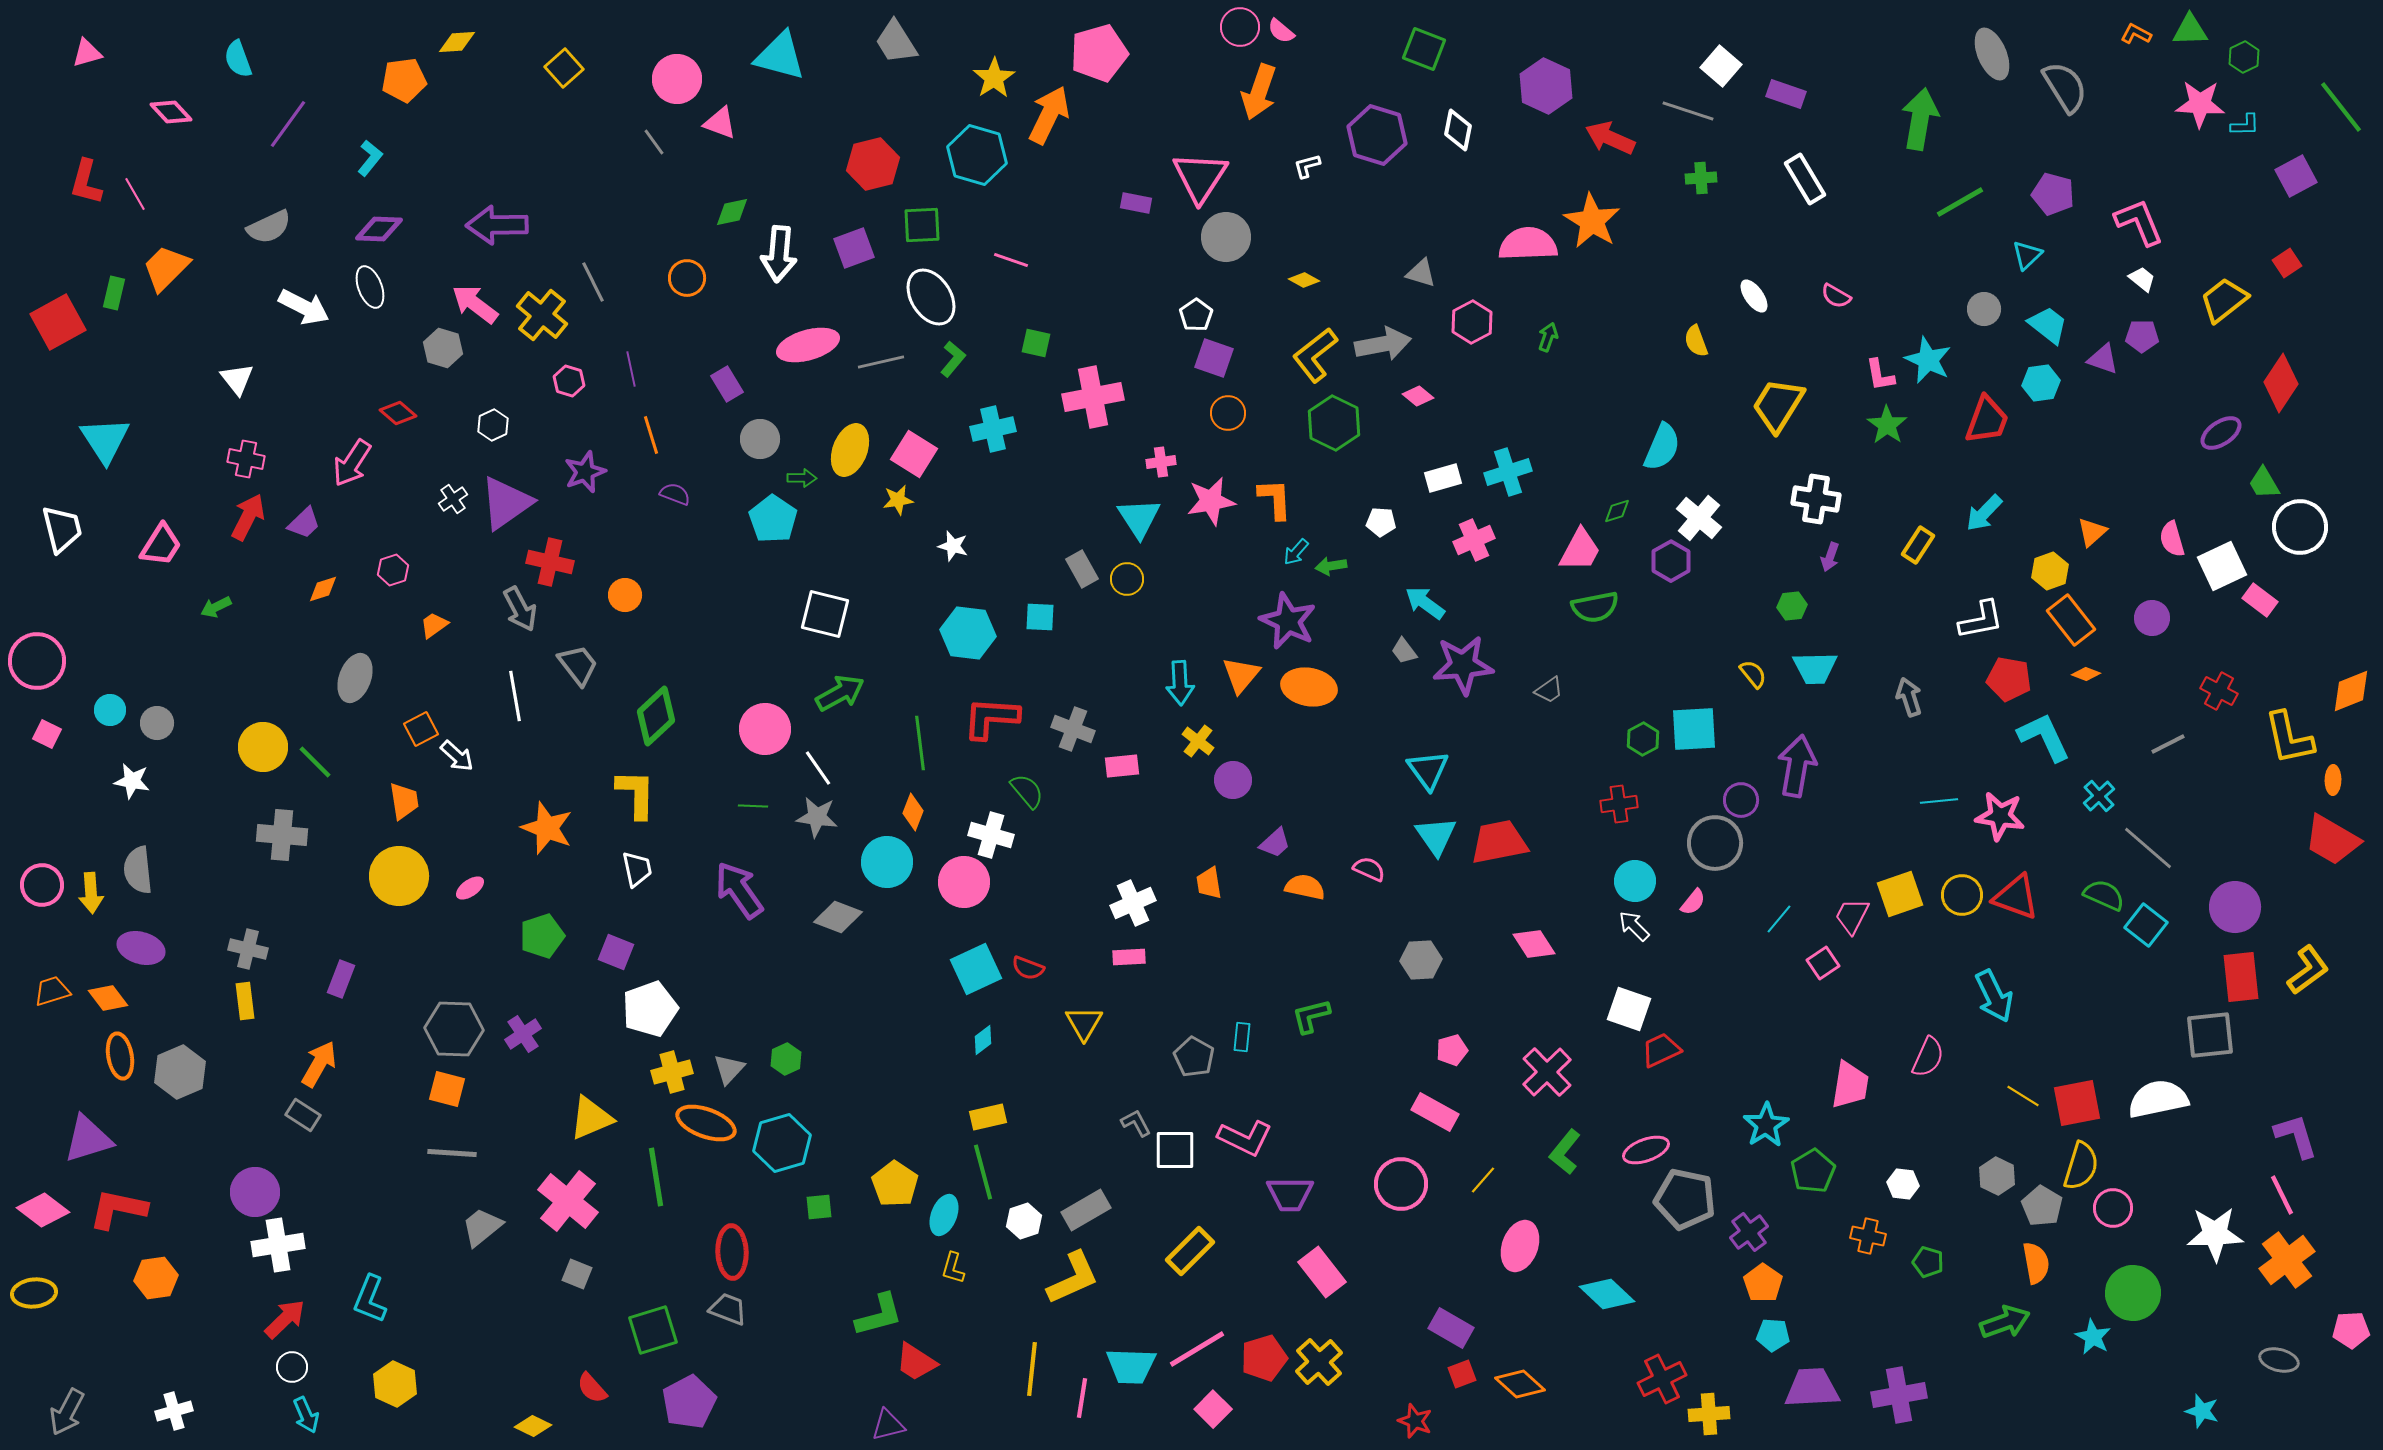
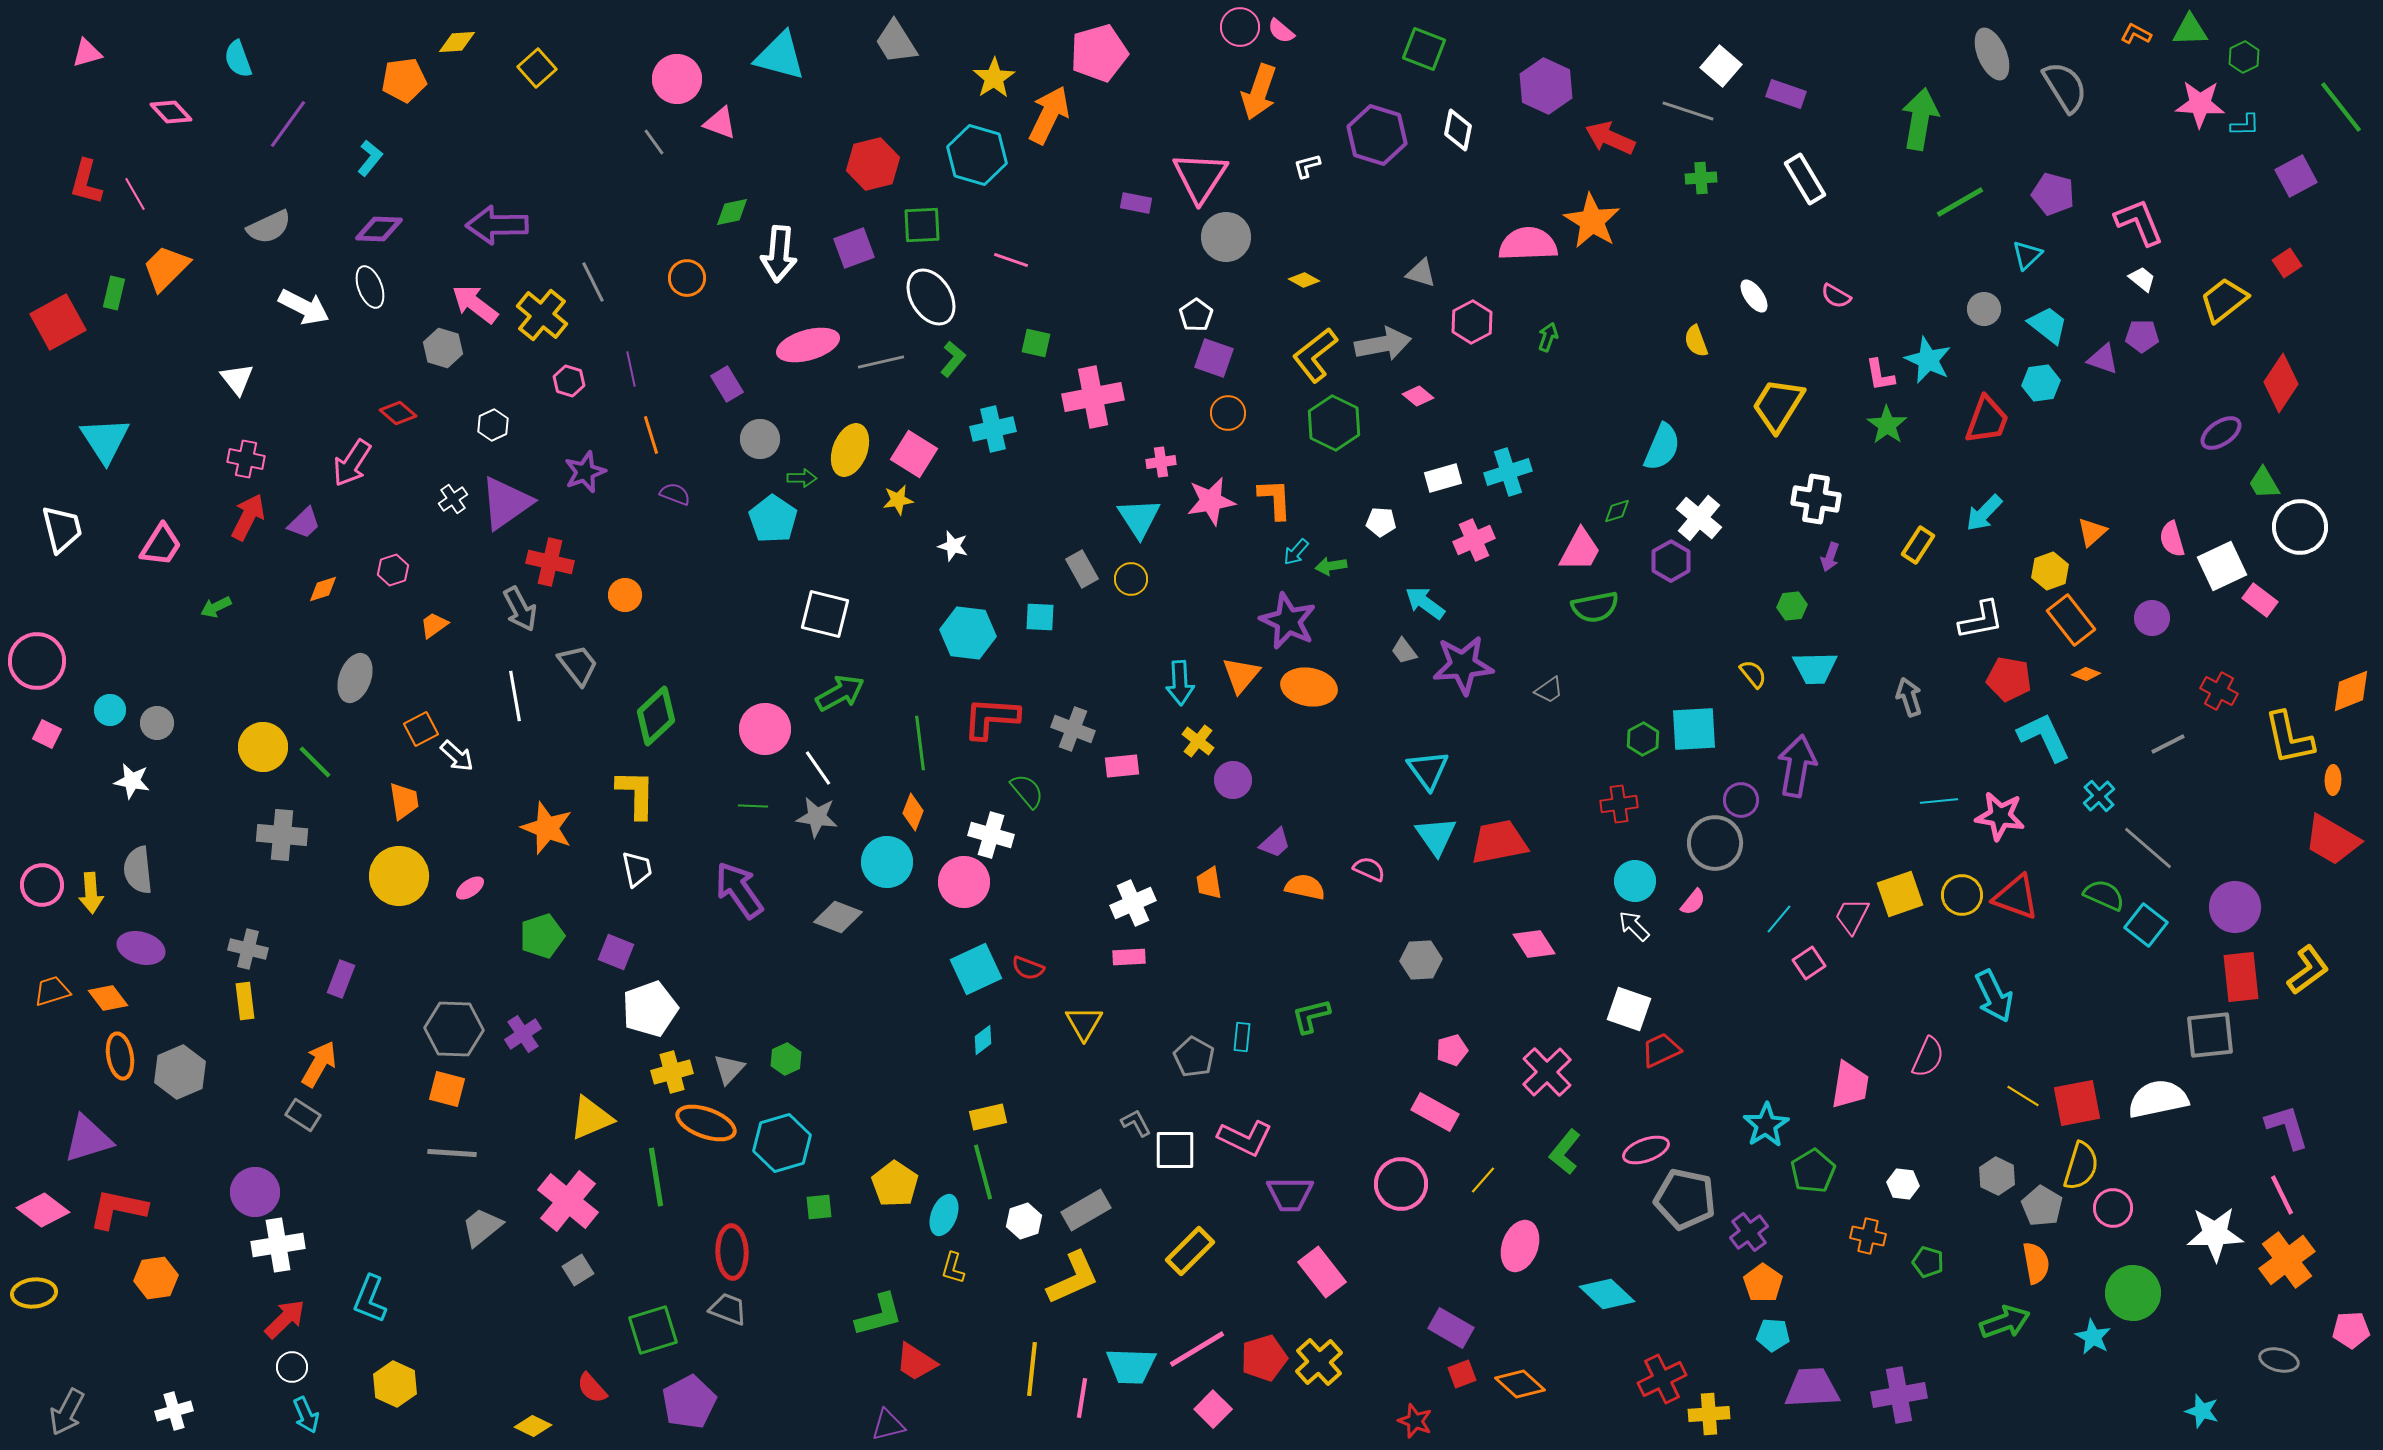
yellow square at (564, 68): moved 27 px left
yellow circle at (1127, 579): moved 4 px right
pink square at (1823, 963): moved 14 px left
purple L-shape at (2296, 1136): moved 9 px left, 9 px up
gray square at (577, 1274): moved 1 px right, 4 px up; rotated 36 degrees clockwise
